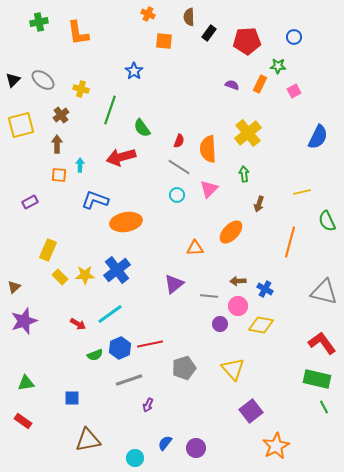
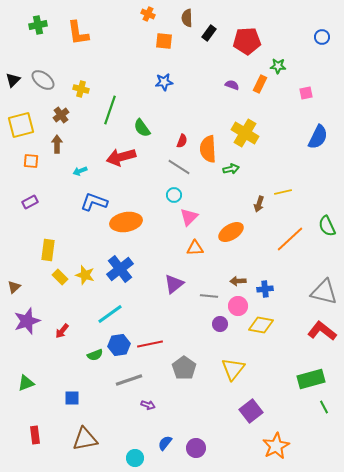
brown semicircle at (189, 17): moved 2 px left, 1 px down
green cross at (39, 22): moved 1 px left, 3 px down
blue circle at (294, 37): moved 28 px right
blue star at (134, 71): moved 30 px right, 11 px down; rotated 30 degrees clockwise
pink square at (294, 91): moved 12 px right, 2 px down; rotated 16 degrees clockwise
yellow cross at (248, 133): moved 3 px left; rotated 20 degrees counterclockwise
red semicircle at (179, 141): moved 3 px right
cyan arrow at (80, 165): moved 6 px down; rotated 112 degrees counterclockwise
green arrow at (244, 174): moved 13 px left, 5 px up; rotated 84 degrees clockwise
orange square at (59, 175): moved 28 px left, 14 px up
pink triangle at (209, 189): moved 20 px left, 28 px down
yellow line at (302, 192): moved 19 px left
cyan circle at (177, 195): moved 3 px left
blue L-shape at (95, 200): moved 1 px left, 2 px down
green semicircle at (327, 221): moved 5 px down
orange ellipse at (231, 232): rotated 15 degrees clockwise
orange line at (290, 242): moved 3 px up; rotated 32 degrees clockwise
yellow rectangle at (48, 250): rotated 15 degrees counterclockwise
blue cross at (117, 270): moved 3 px right, 1 px up
yellow star at (85, 275): rotated 18 degrees clockwise
blue cross at (265, 289): rotated 35 degrees counterclockwise
purple star at (24, 321): moved 3 px right
red arrow at (78, 324): moved 16 px left, 7 px down; rotated 98 degrees clockwise
red L-shape at (322, 343): moved 12 px up; rotated 16 degrees counterclockwise
blue hexagon at (120, 348): moved 1 px left, 3 px up; rotated 15 degrees clockwise
gray pentagon at (184, 368): rotated 20 degrees counterclockwise
yellow triangle at (233, 369): rotated 20 degrees clockwise
green rectangle at (317, 379): moved 6 px left; rotated 28 degrees counterclockwise
green triangle at (26, 383): rotated 12 degrees counterclockwise
purple arrow at (148, 405): rotated 96 degrees counterclockwise
red rectangle at (23, 421): moved 12 px right, 14 px down; rotated 48 degrees clockwise
brown triangle at (88, 440): moved 3 px left, 1 px up
